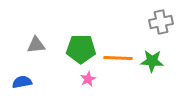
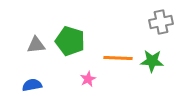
green pentagon: moved 11 px left, 8 px up; rotated 16 degrees clockwise
blue semicircle: moved 10 px right, 3 px down
